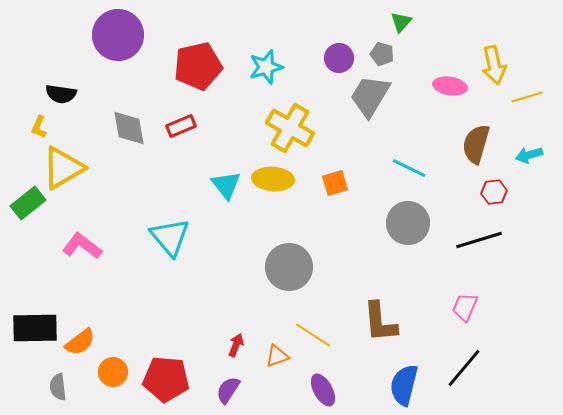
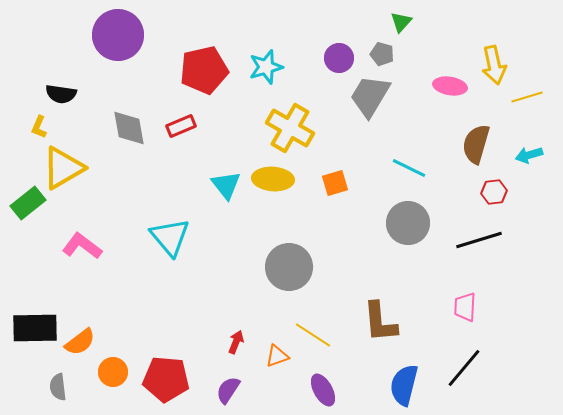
red pentagon at (198, 66): moved 6 px right, 4 px down
pink trapezoid at (465, 307): rotated 20 degrees counterclockwise
red arrow at (236, 345): moved 3 px up
